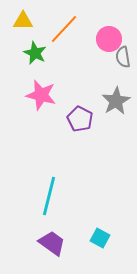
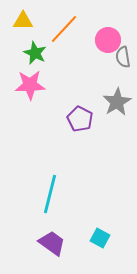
pink circle: moved 1 px left, 1 px down
pink star: moved 11 px left, 10 px up; rotated 16 degrees counterclockwise
gray star: moved 1 px right, 1 px down
cyan line: moved 1 px right, 2 px up
